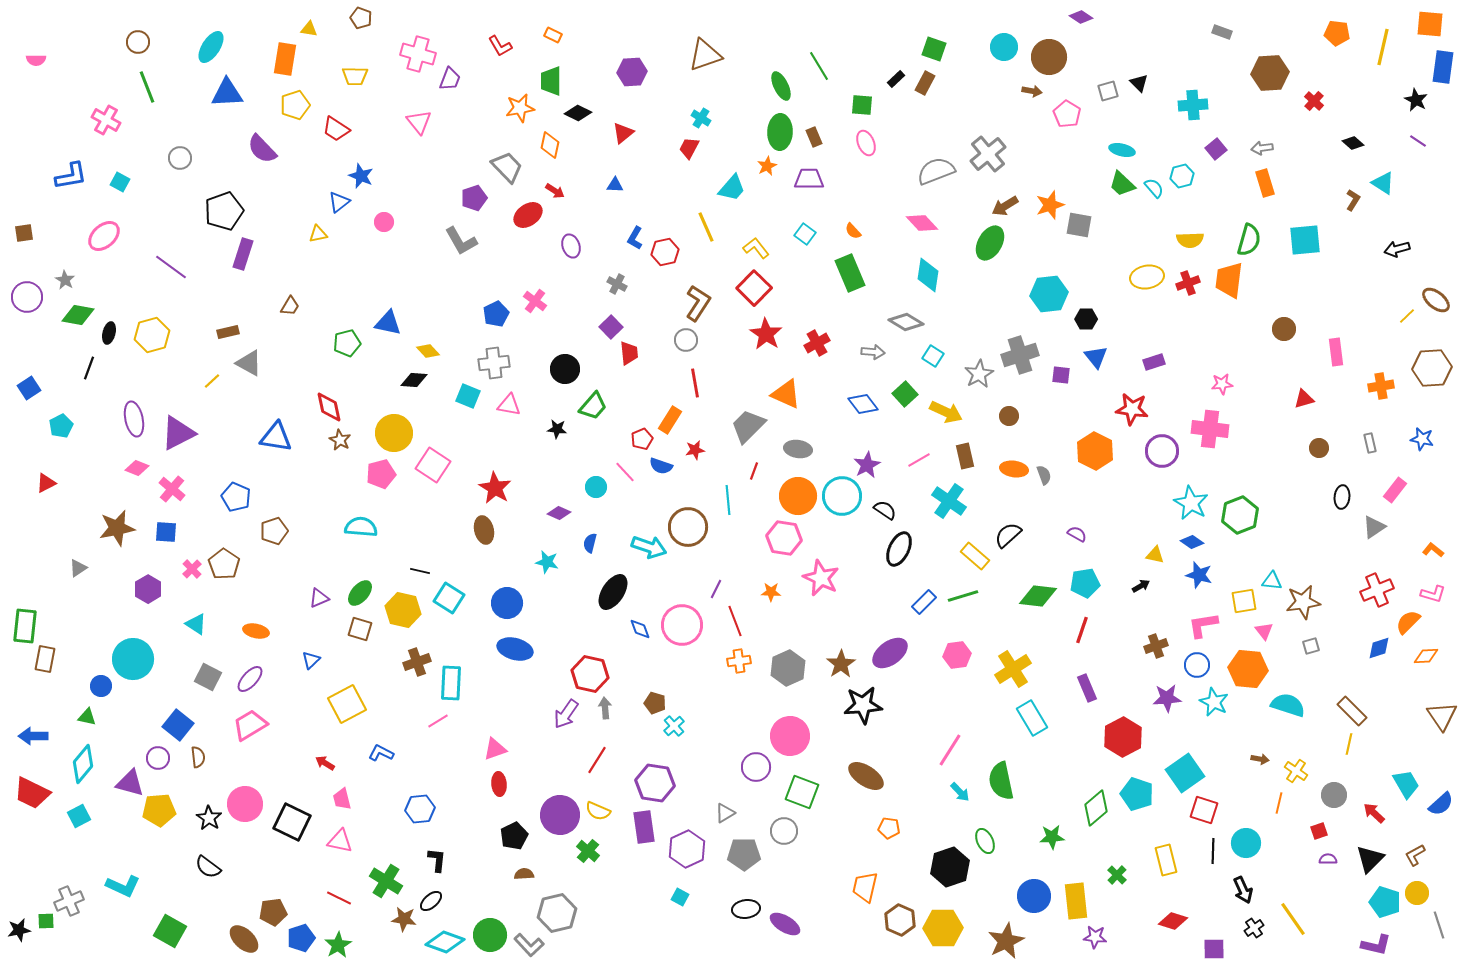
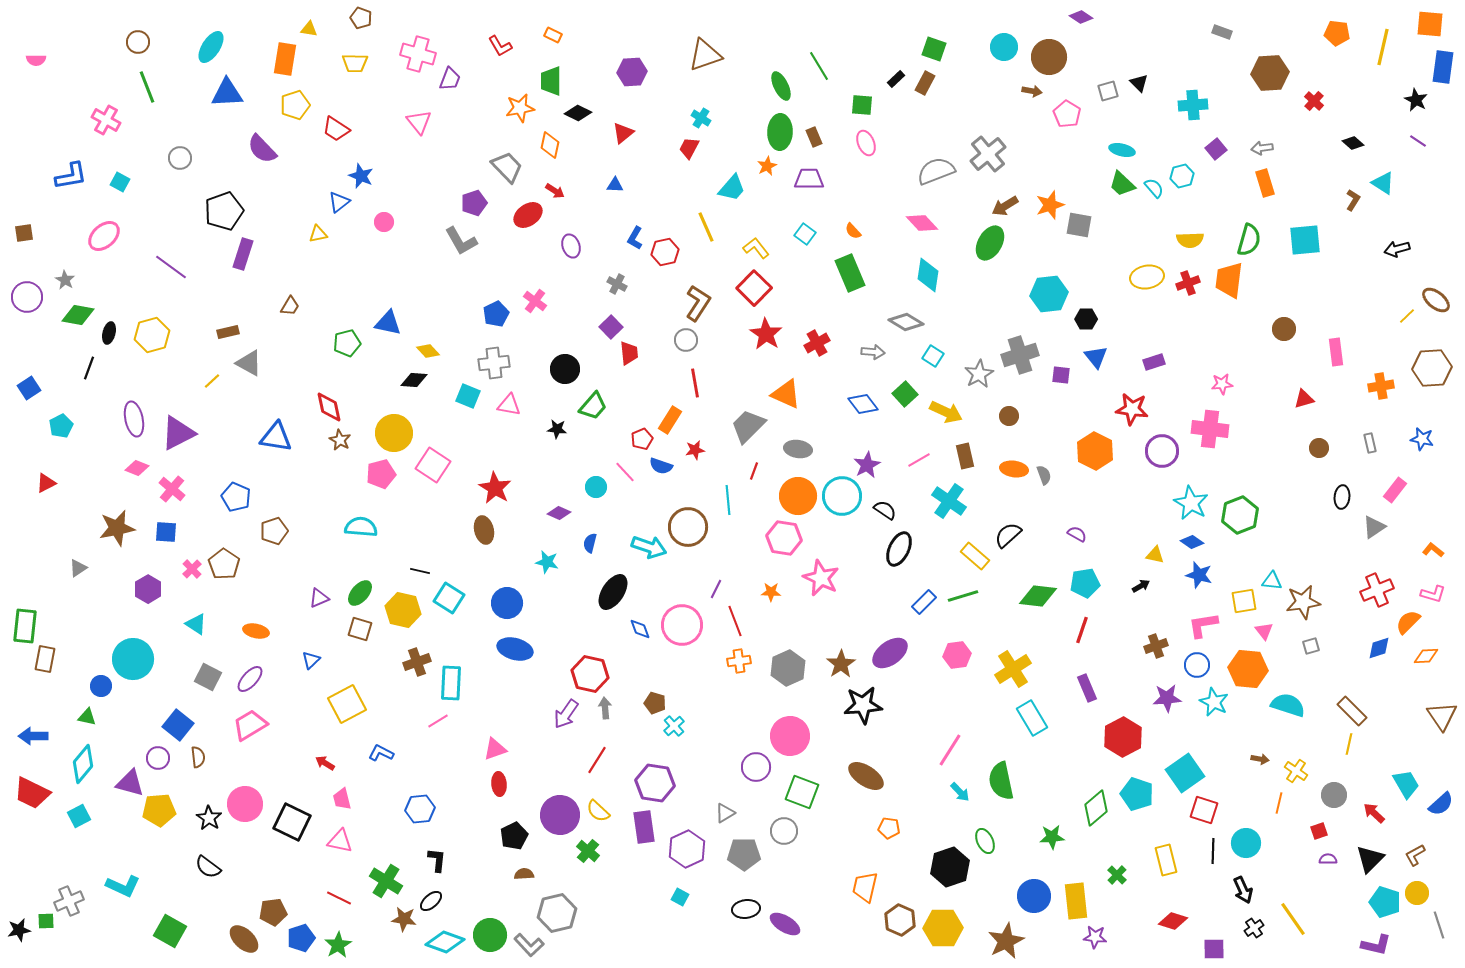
yellow trapezoid at (355, 76): moved 13 px up
purple pentagon at (474, 198): moved 5 px down
yellow semicircle at (598, 811): rotated 20 degrees clockwise
